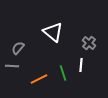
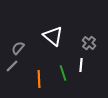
white triangle: moved 4 px down
gray line: rotated 48 degrees counterclockwise
orange line: rotated 66 degrees counterclockwise
